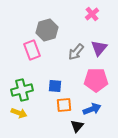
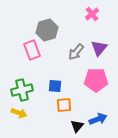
blue arrow: moved 6 px right, 10 px down
